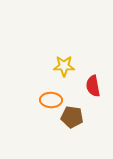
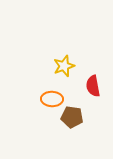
yellow star: rotated 20 degrees counterclockwise
orange ellipse: moved 1 px right, 1 px up
